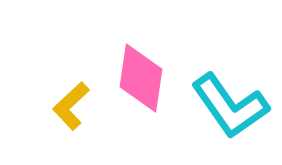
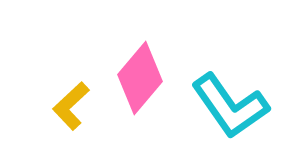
pink diamond: moved 1 px left; rotated 32 degrees clockwise
